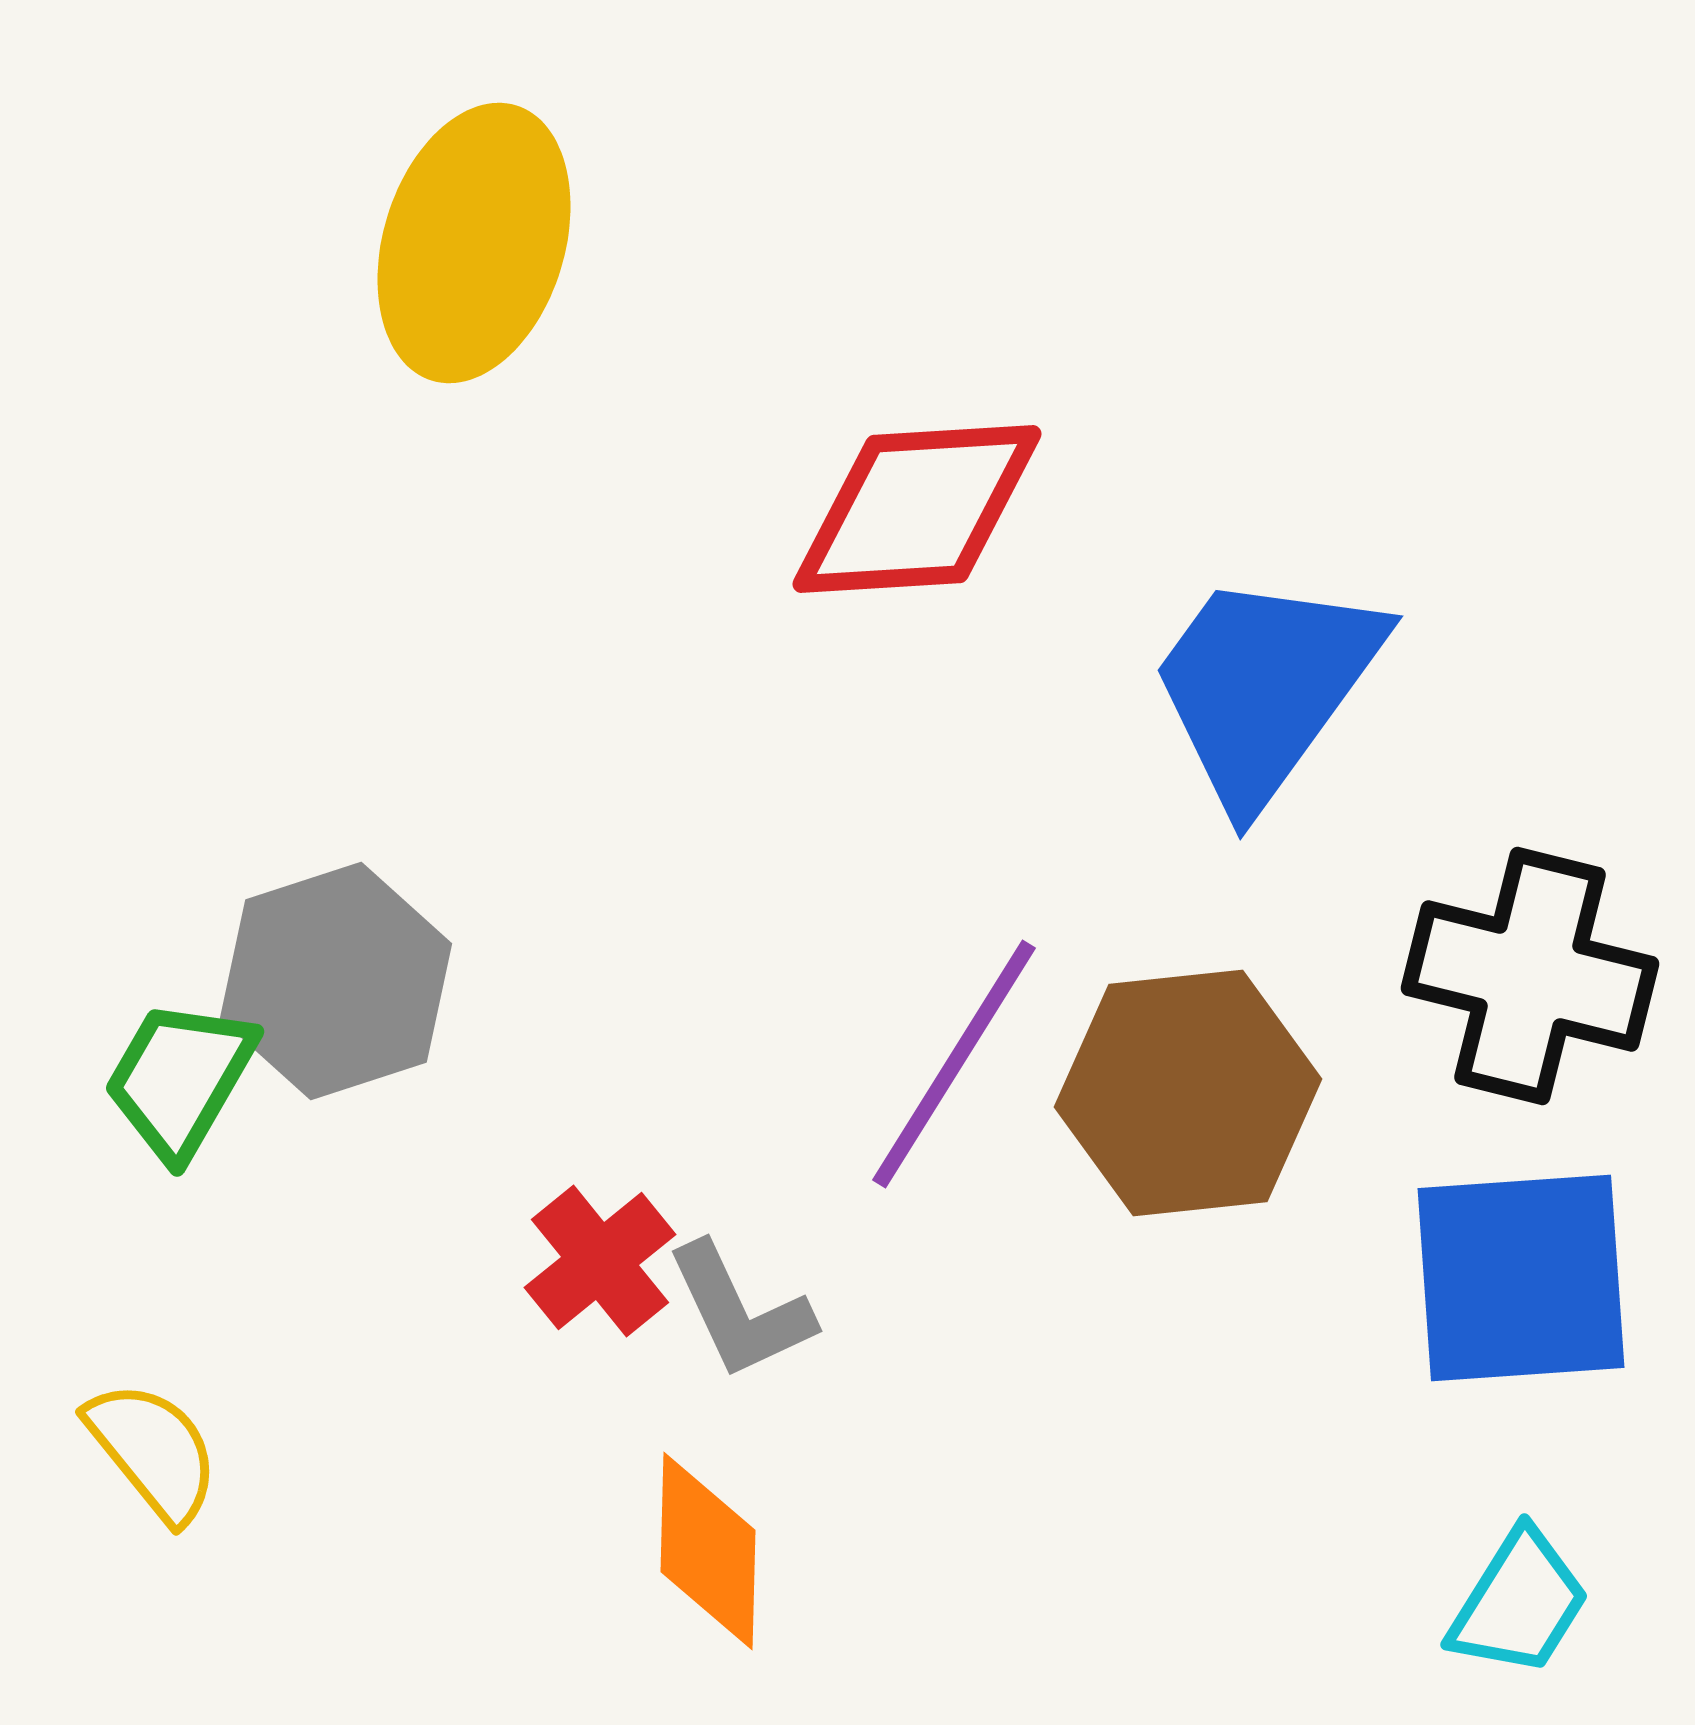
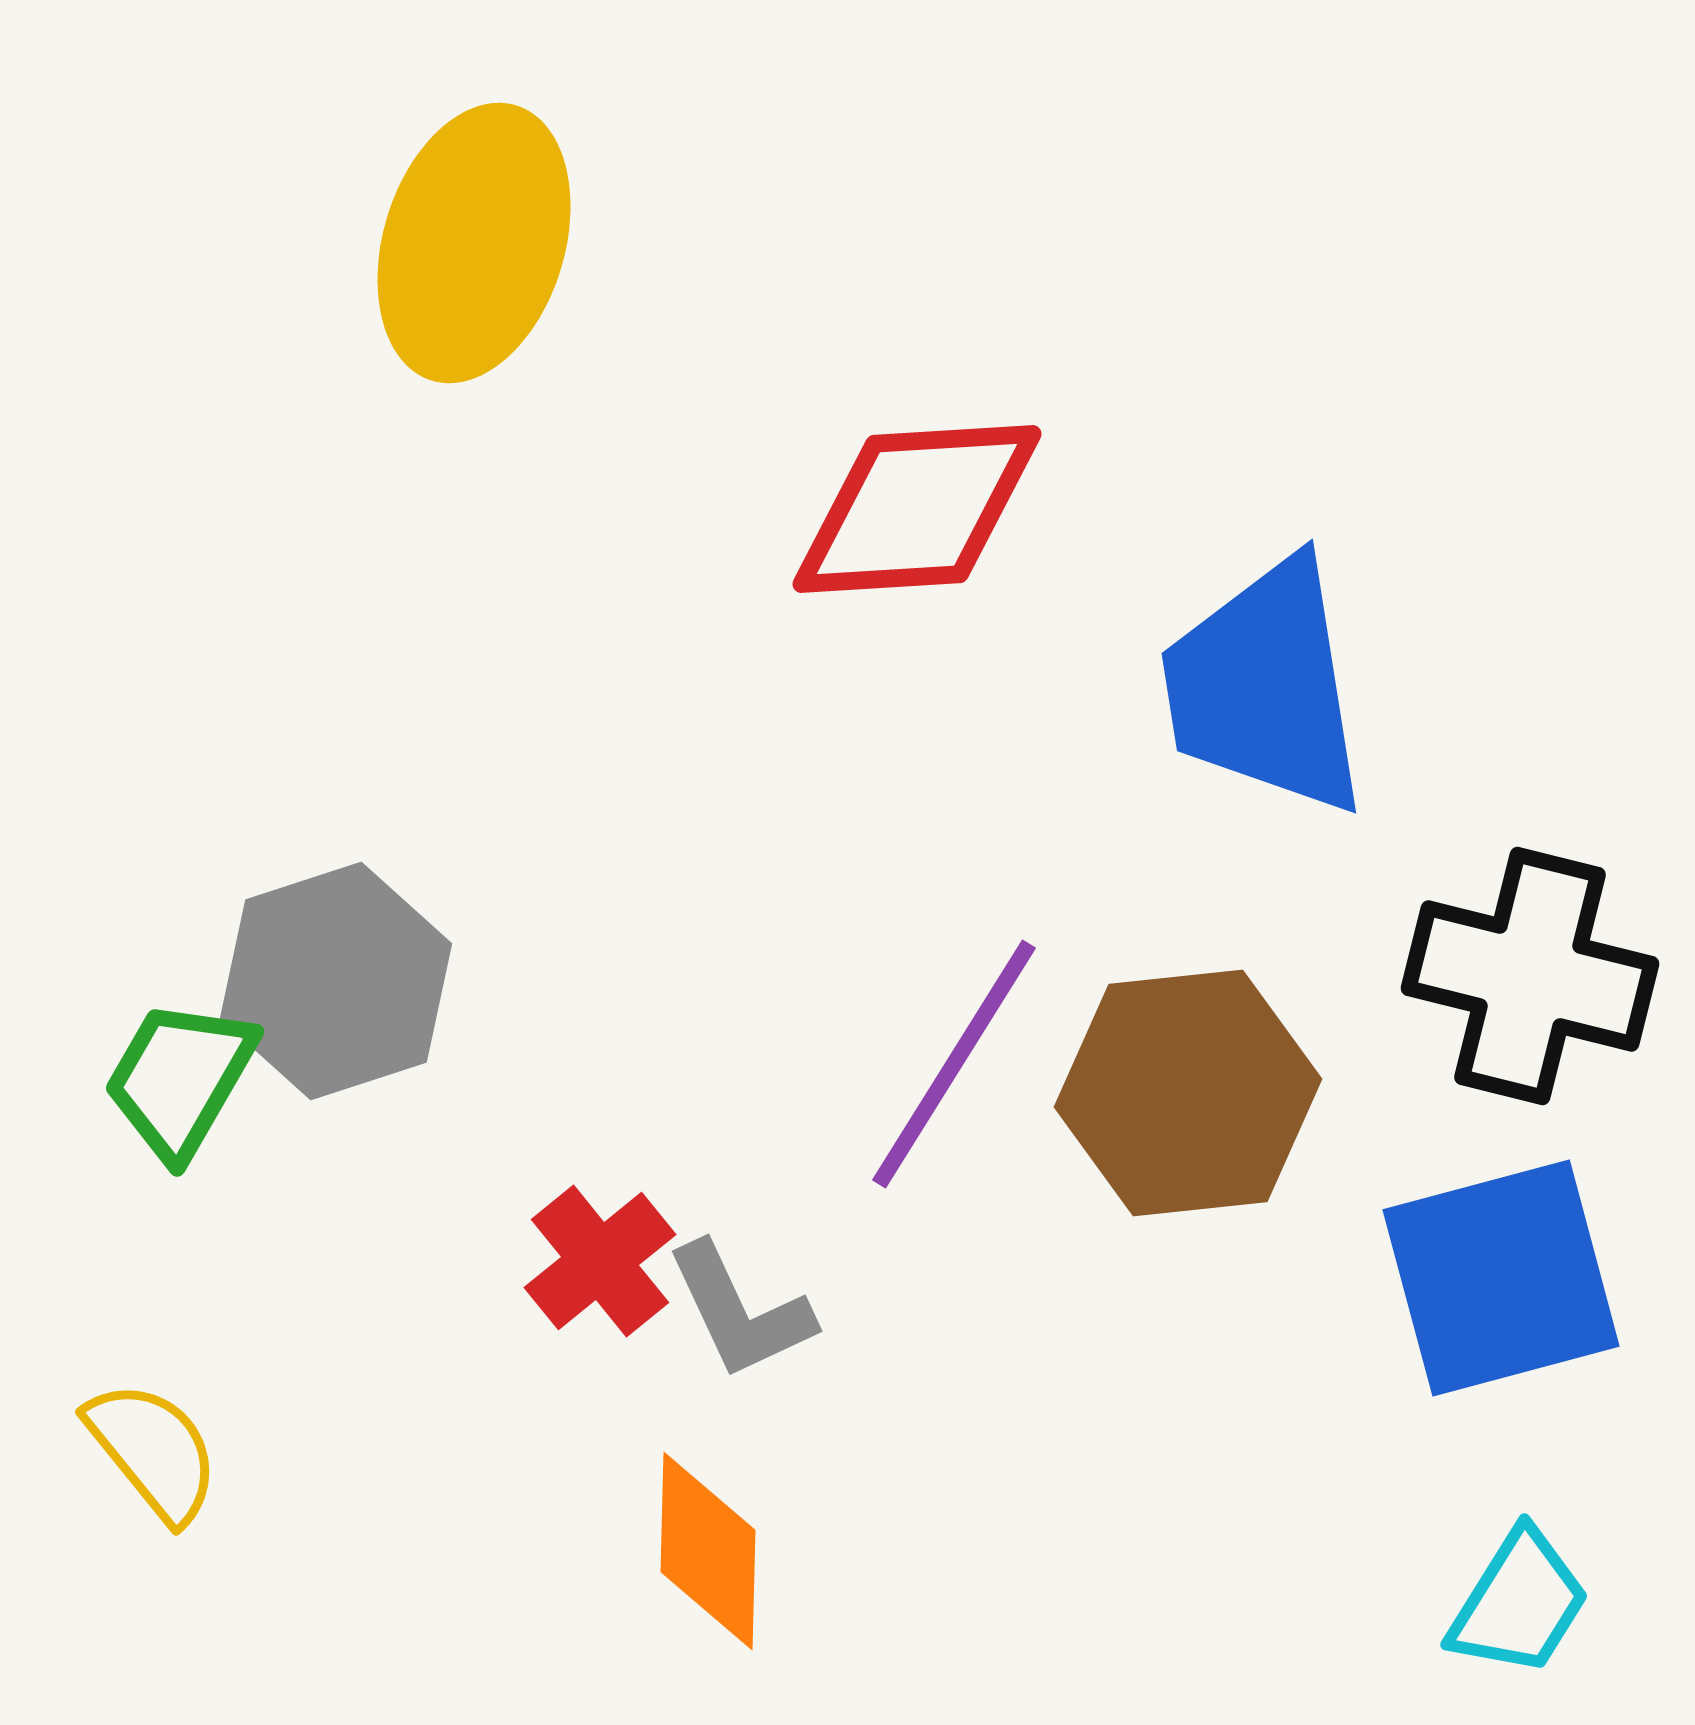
blue trapezoid: rotated 45 degrees counterclockwise
blue square: moved 20 px left; rotated 11 degrees counterclockwise
